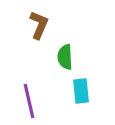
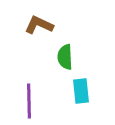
brown L-shape: rotated 88 degrees counterclockwise
purple line: rotated 12 degrees clockwise
